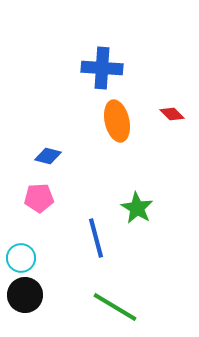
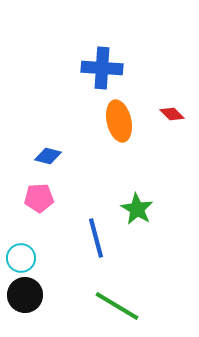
orange ellipse: moved 2 px right
green star: moved 1 px down
green line: moved 2 px right, 1 px up
